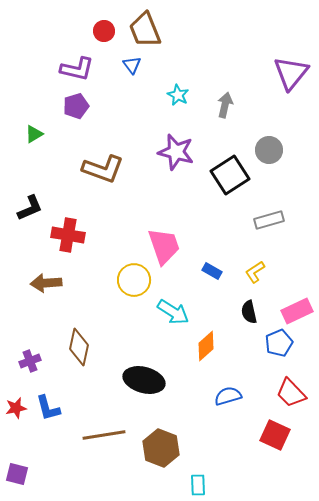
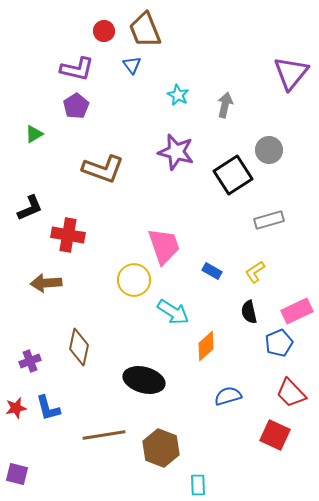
purple pentagon: rotated 15 degrees counterclockwise
black square: moved 3 px right
